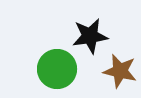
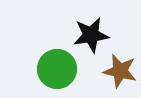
black star: moved 1 px right, 1 px up
